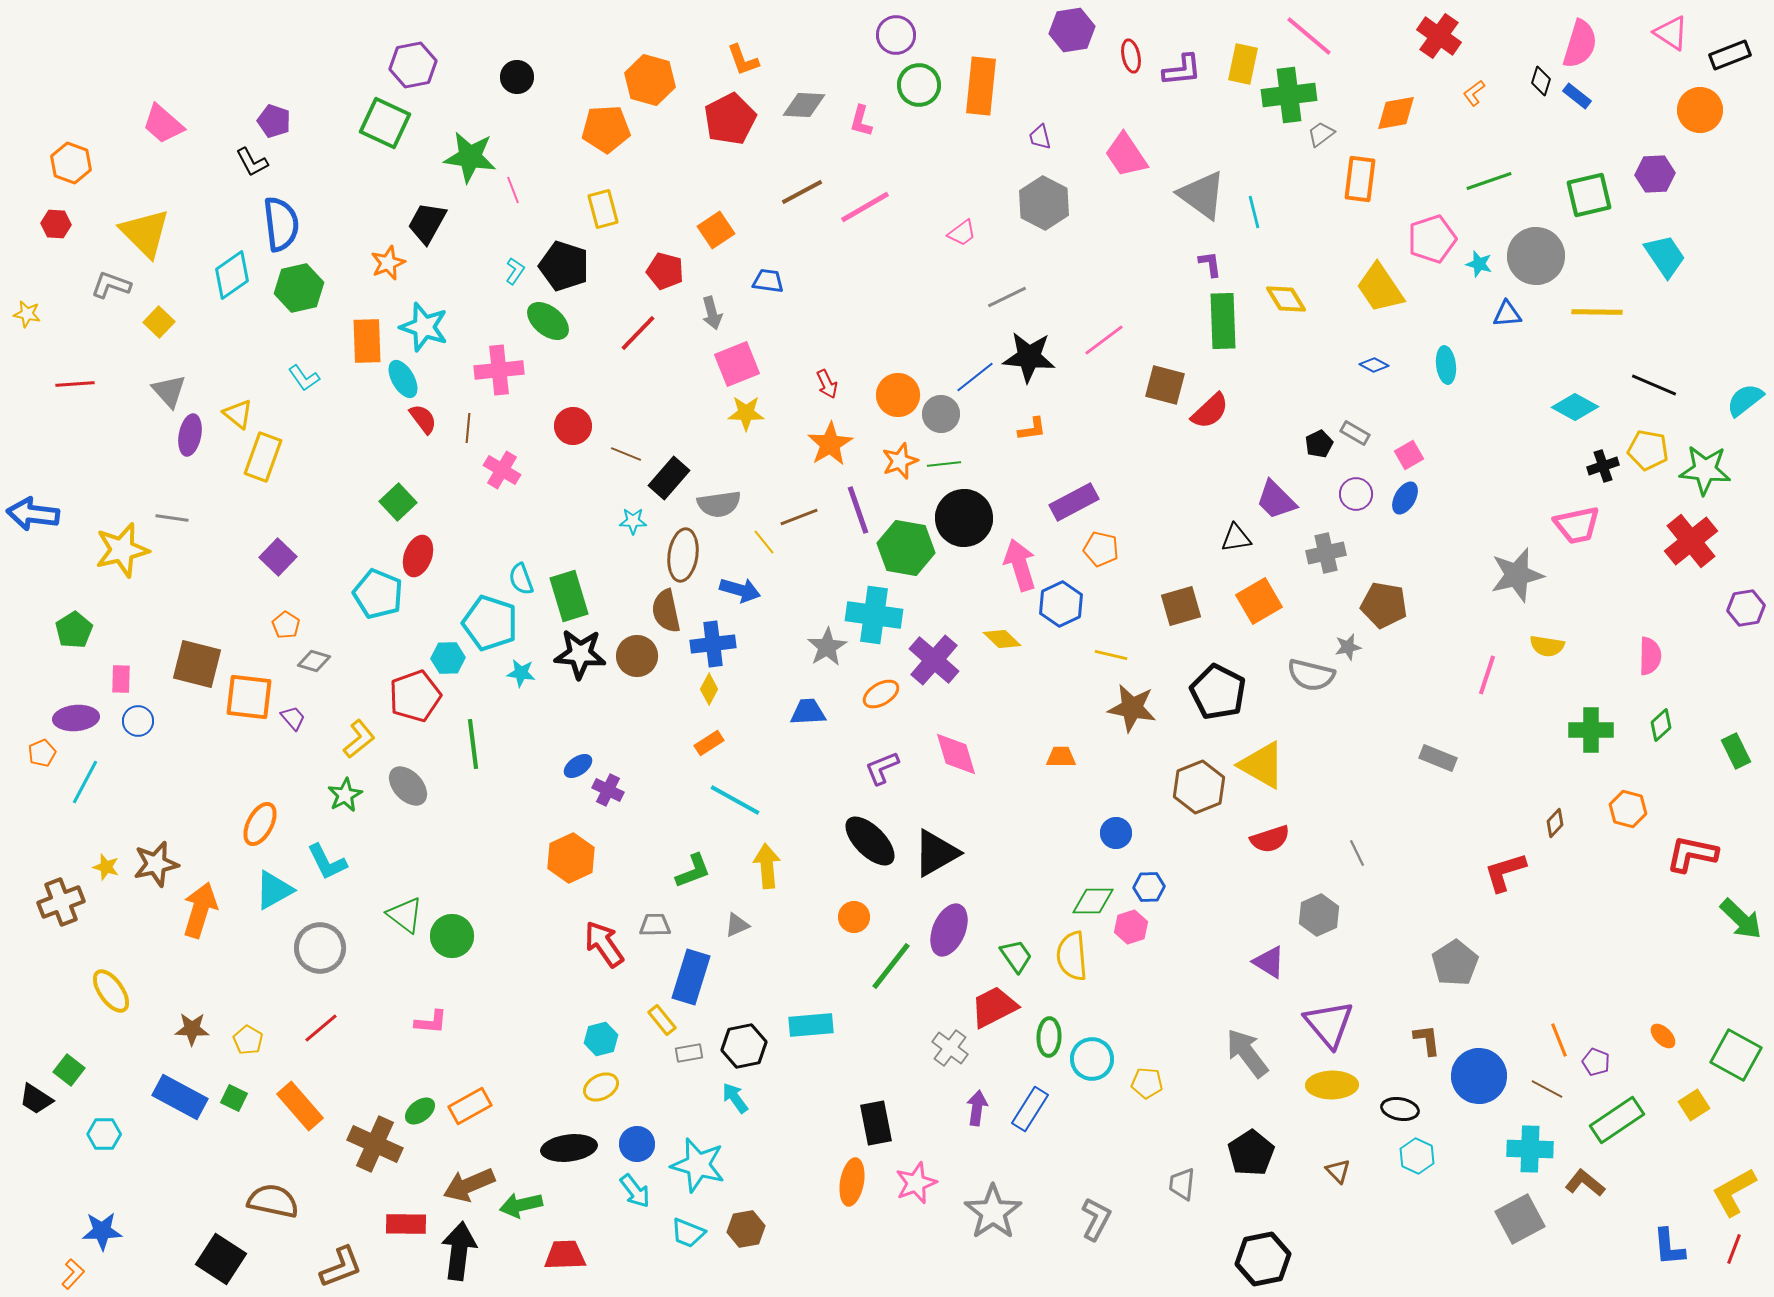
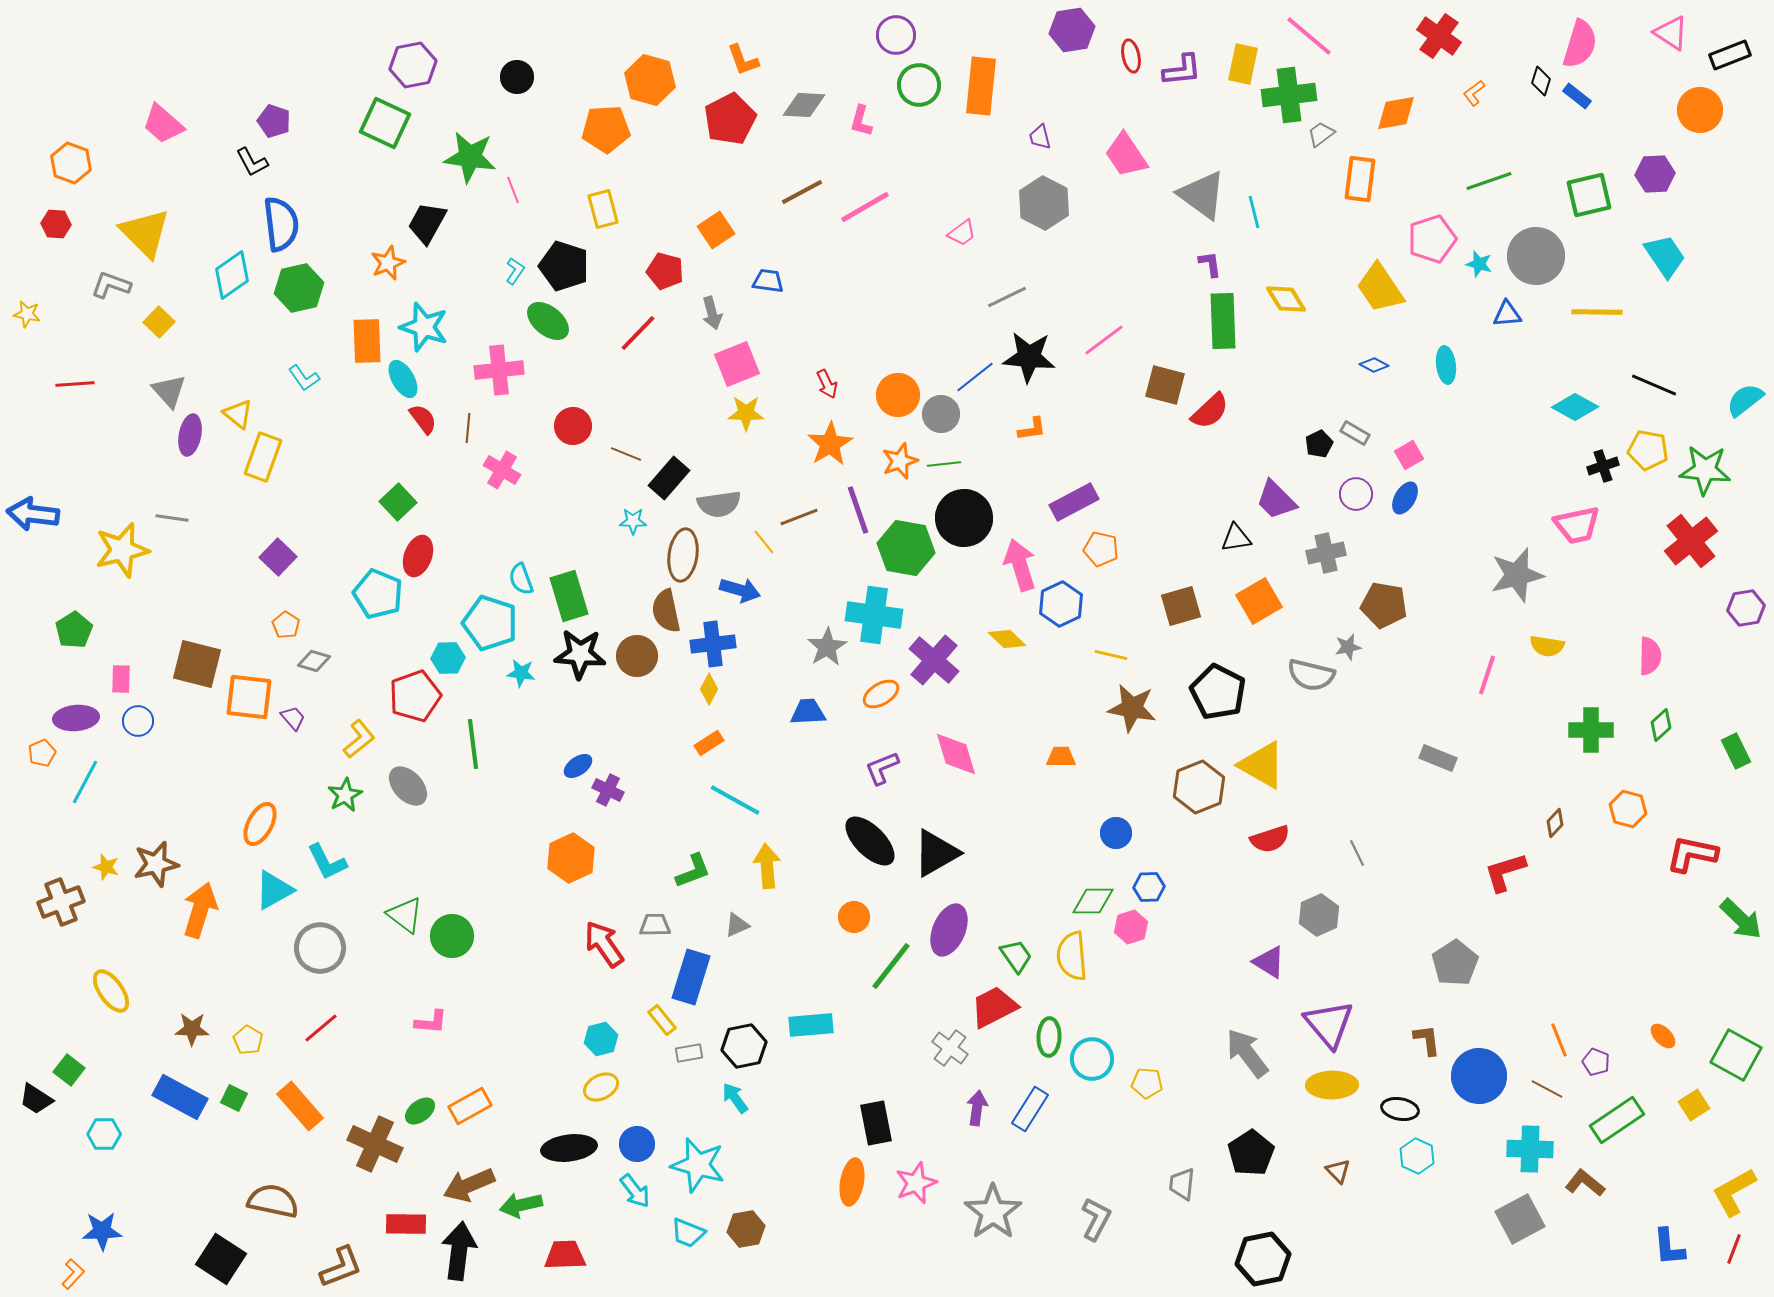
yellow diamond at (1002, 639): moved 5 px right
